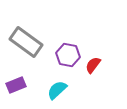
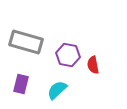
gray rectangle: rotated 20 degrees counterclockwise
red semicircle: rotated 48 degrees counterclockwise
purple rectangle: moved 5 px right, 1 px up; rotated 54 degrees counterclockwise
